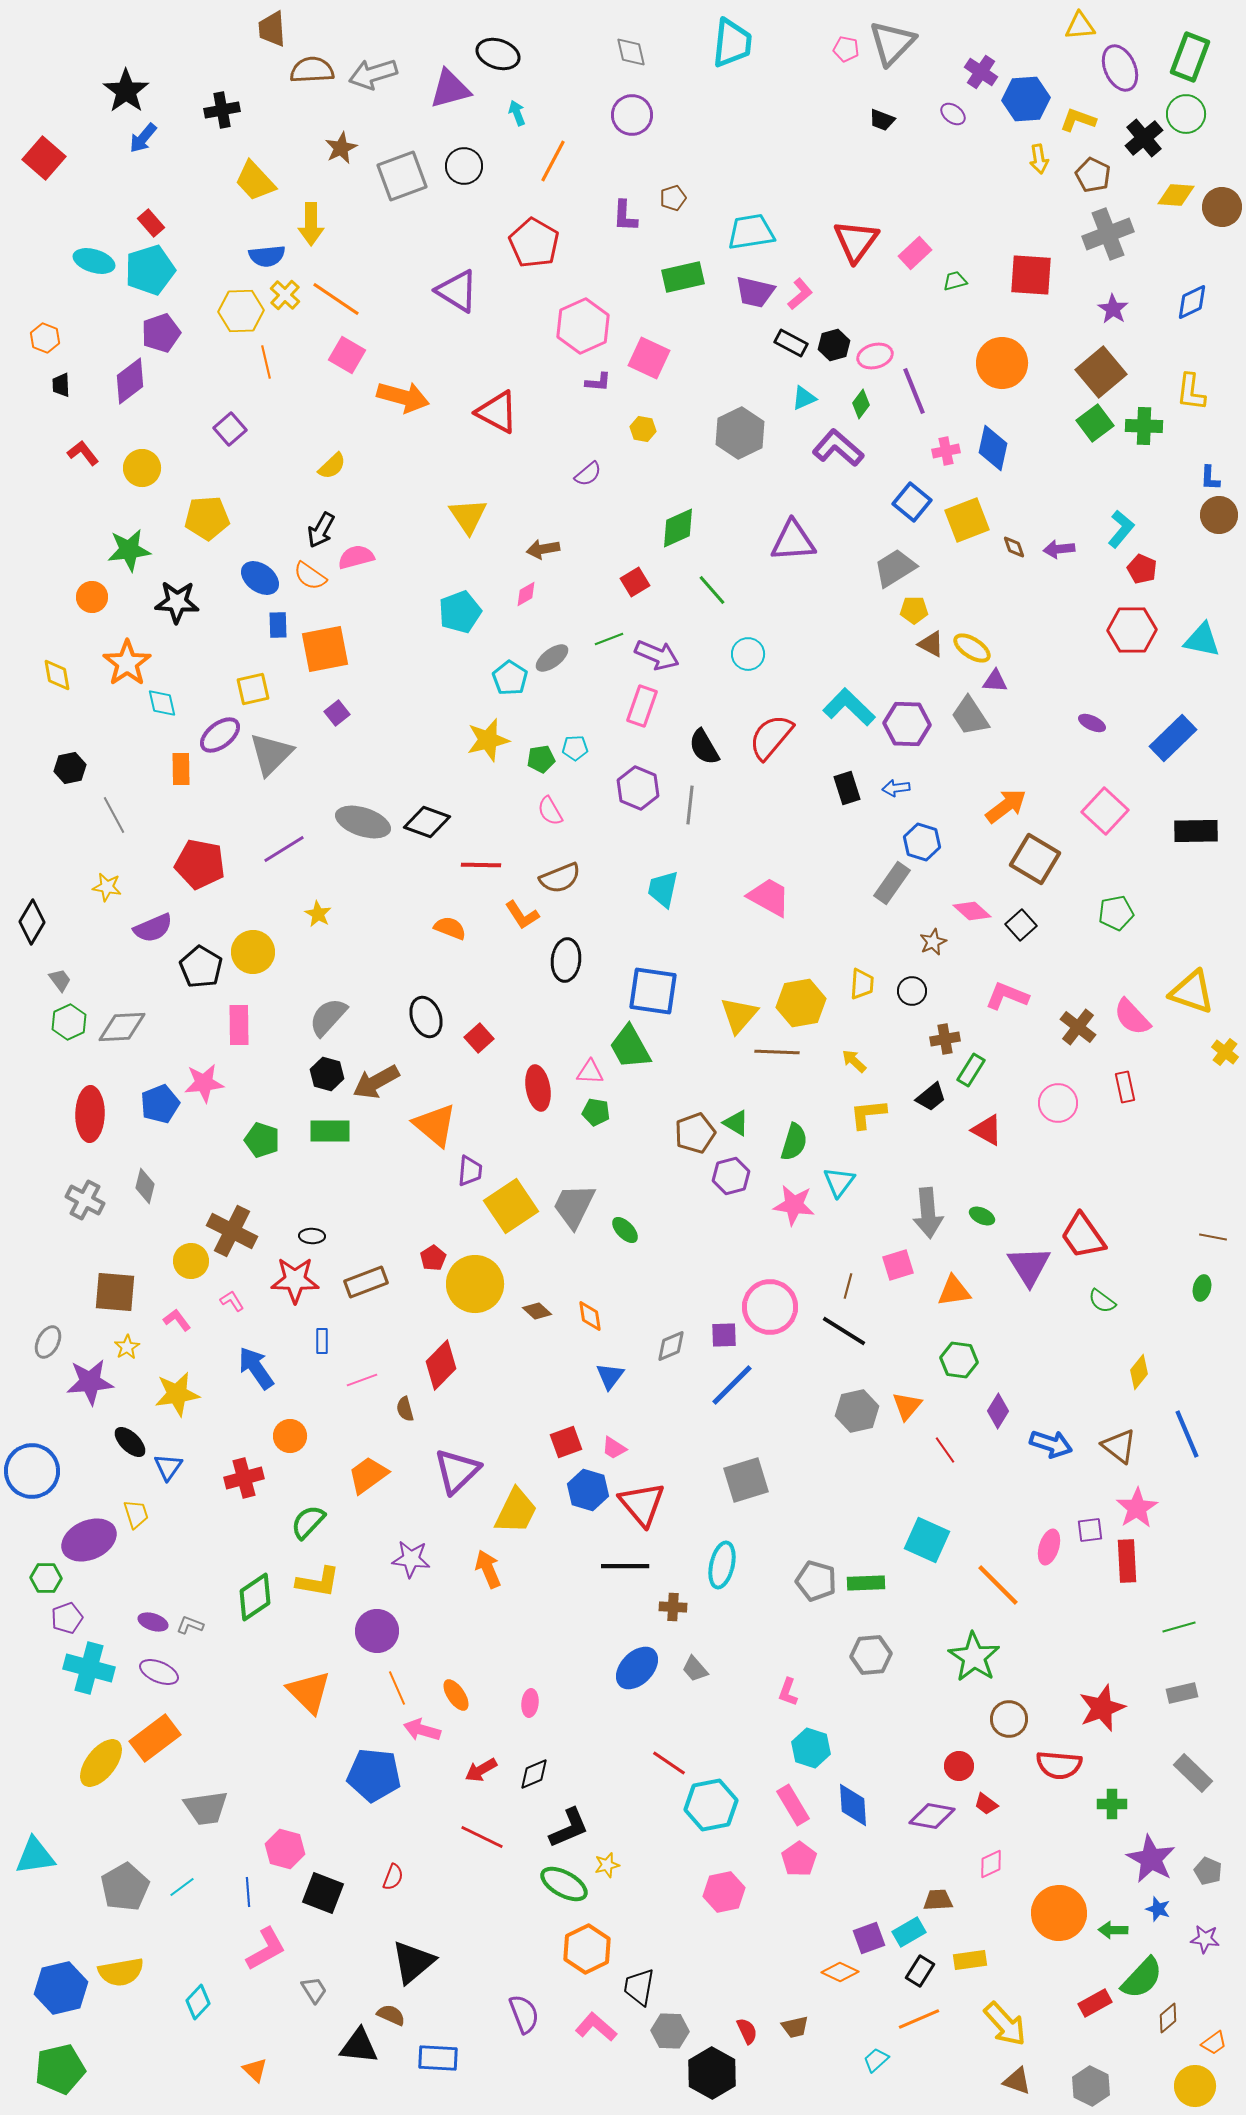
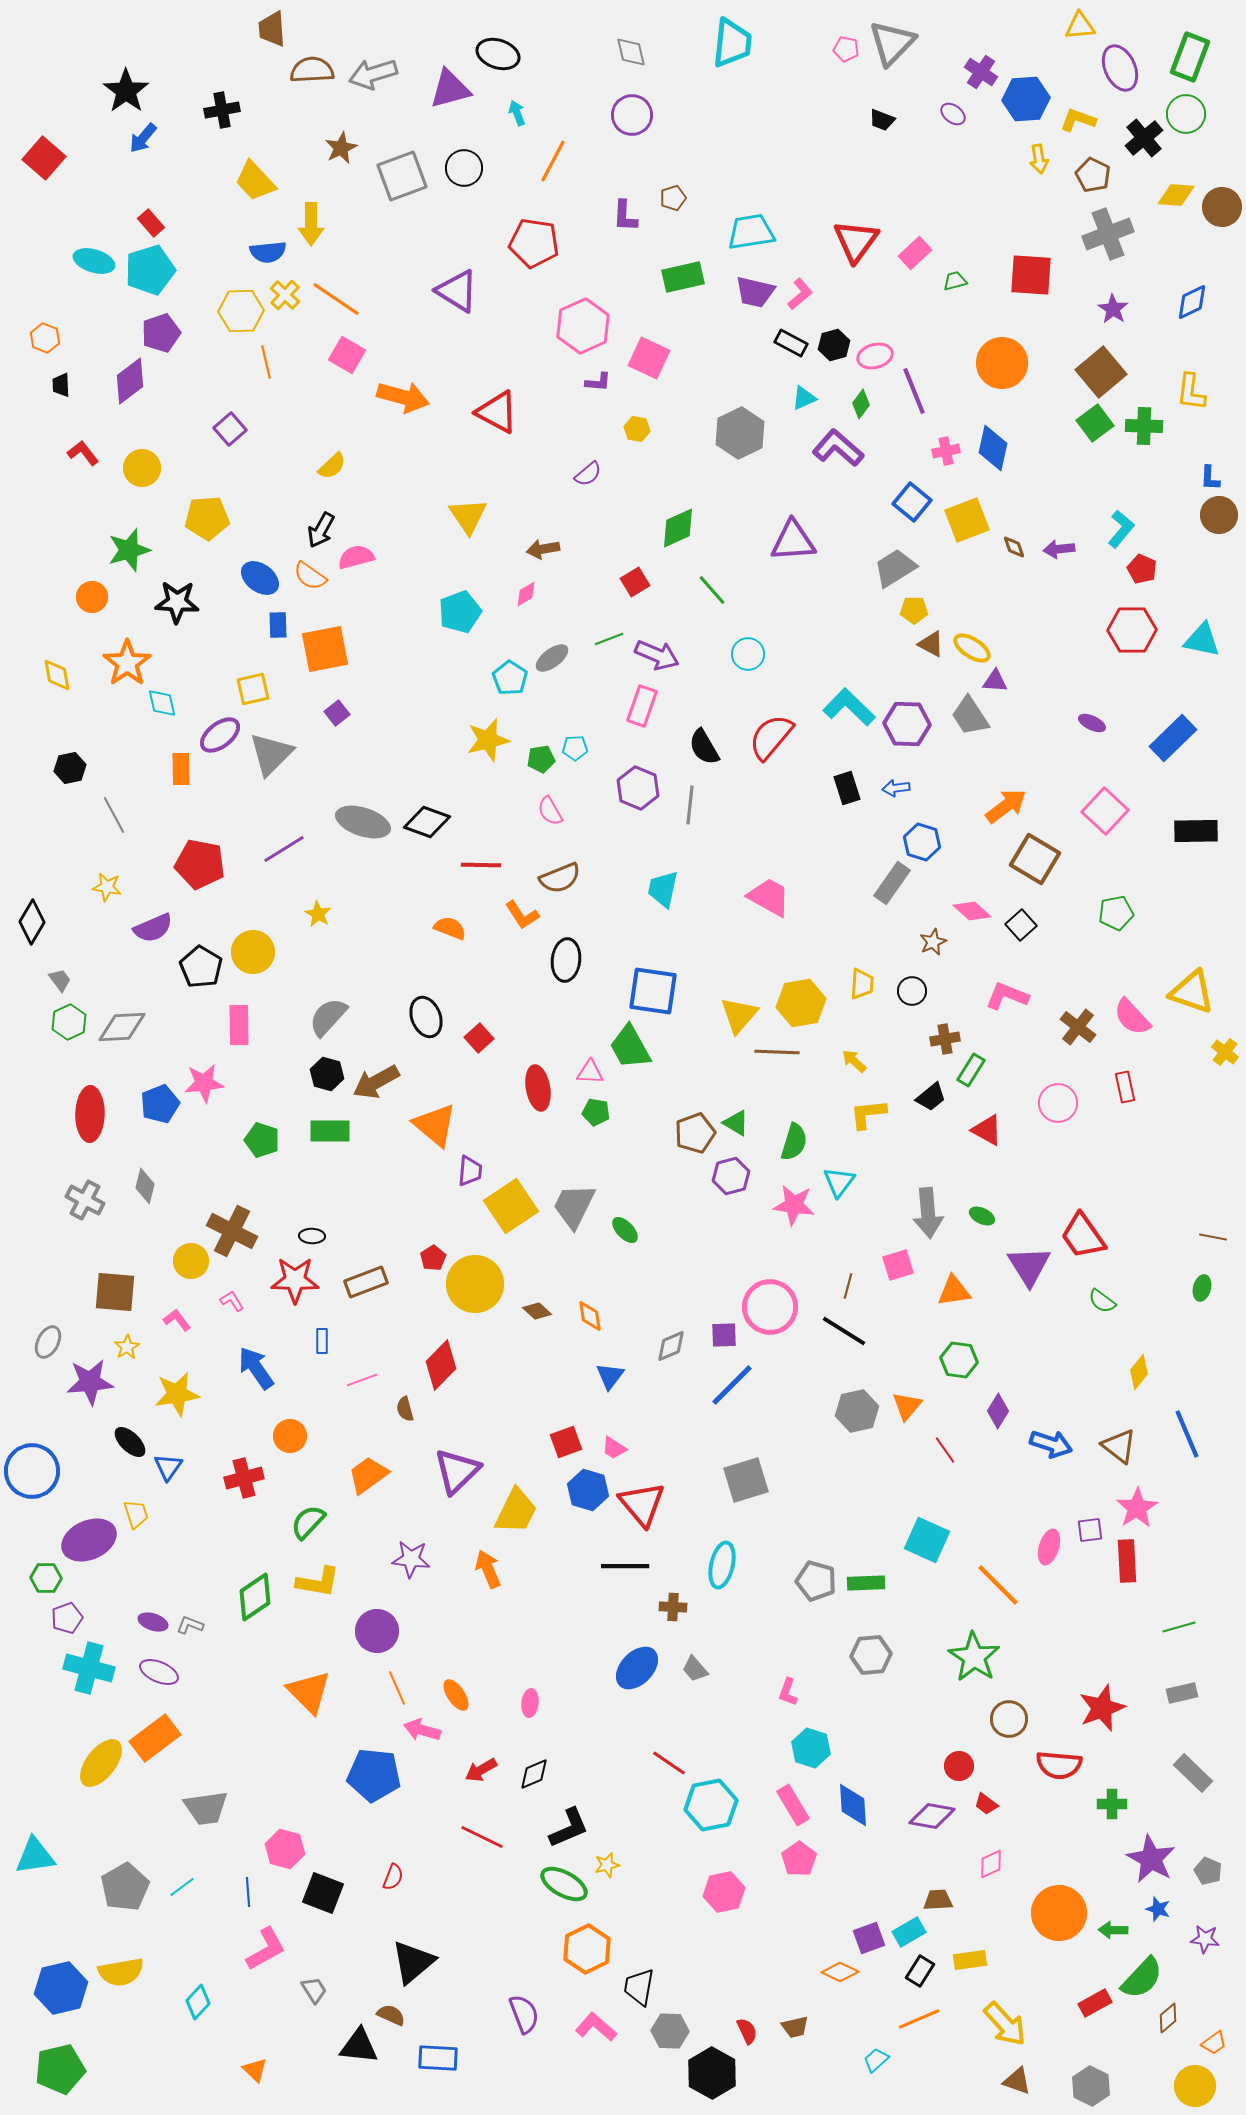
black circle at (464, 166): moved 2 px down
red pentagon at (534, 243): rotated 21 degrees counterclockwise
blue semicircle at (267, 256): moved 1 px right, 4 px up
yellow hexagon at (643, 429): moved 6 px left
green star at (129, 550): rotated 9 degrees counterclockwise
